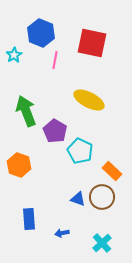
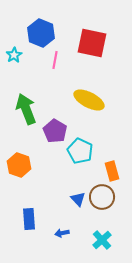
green arrow: moved 2 px up
orange rectangle: rotated 30 degrees clockwise
blue triangle: rotated 28 degrees clockwise
cyan cross: moved 3 px up
